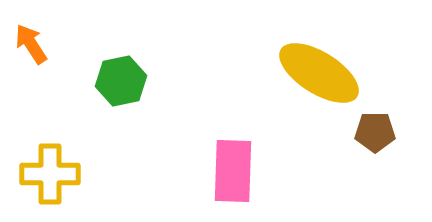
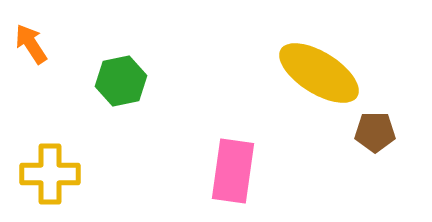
pink rectangle: rotated 6 degrees clockwise
